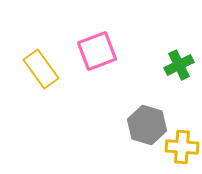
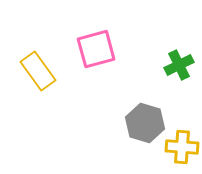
pink square: moved 1 px left, 2 px up; rotated 6 degrees clockwise
yellow rectangle: moved 3 px left, 2 px down
gray hexagon: moved 2 px left, 2 px up
